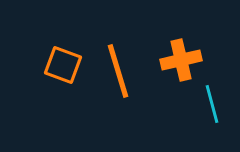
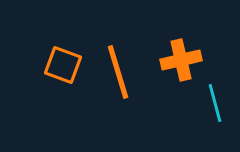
orange line: moved 1 px down
cyan line: moved 3 px right, 1 px up
